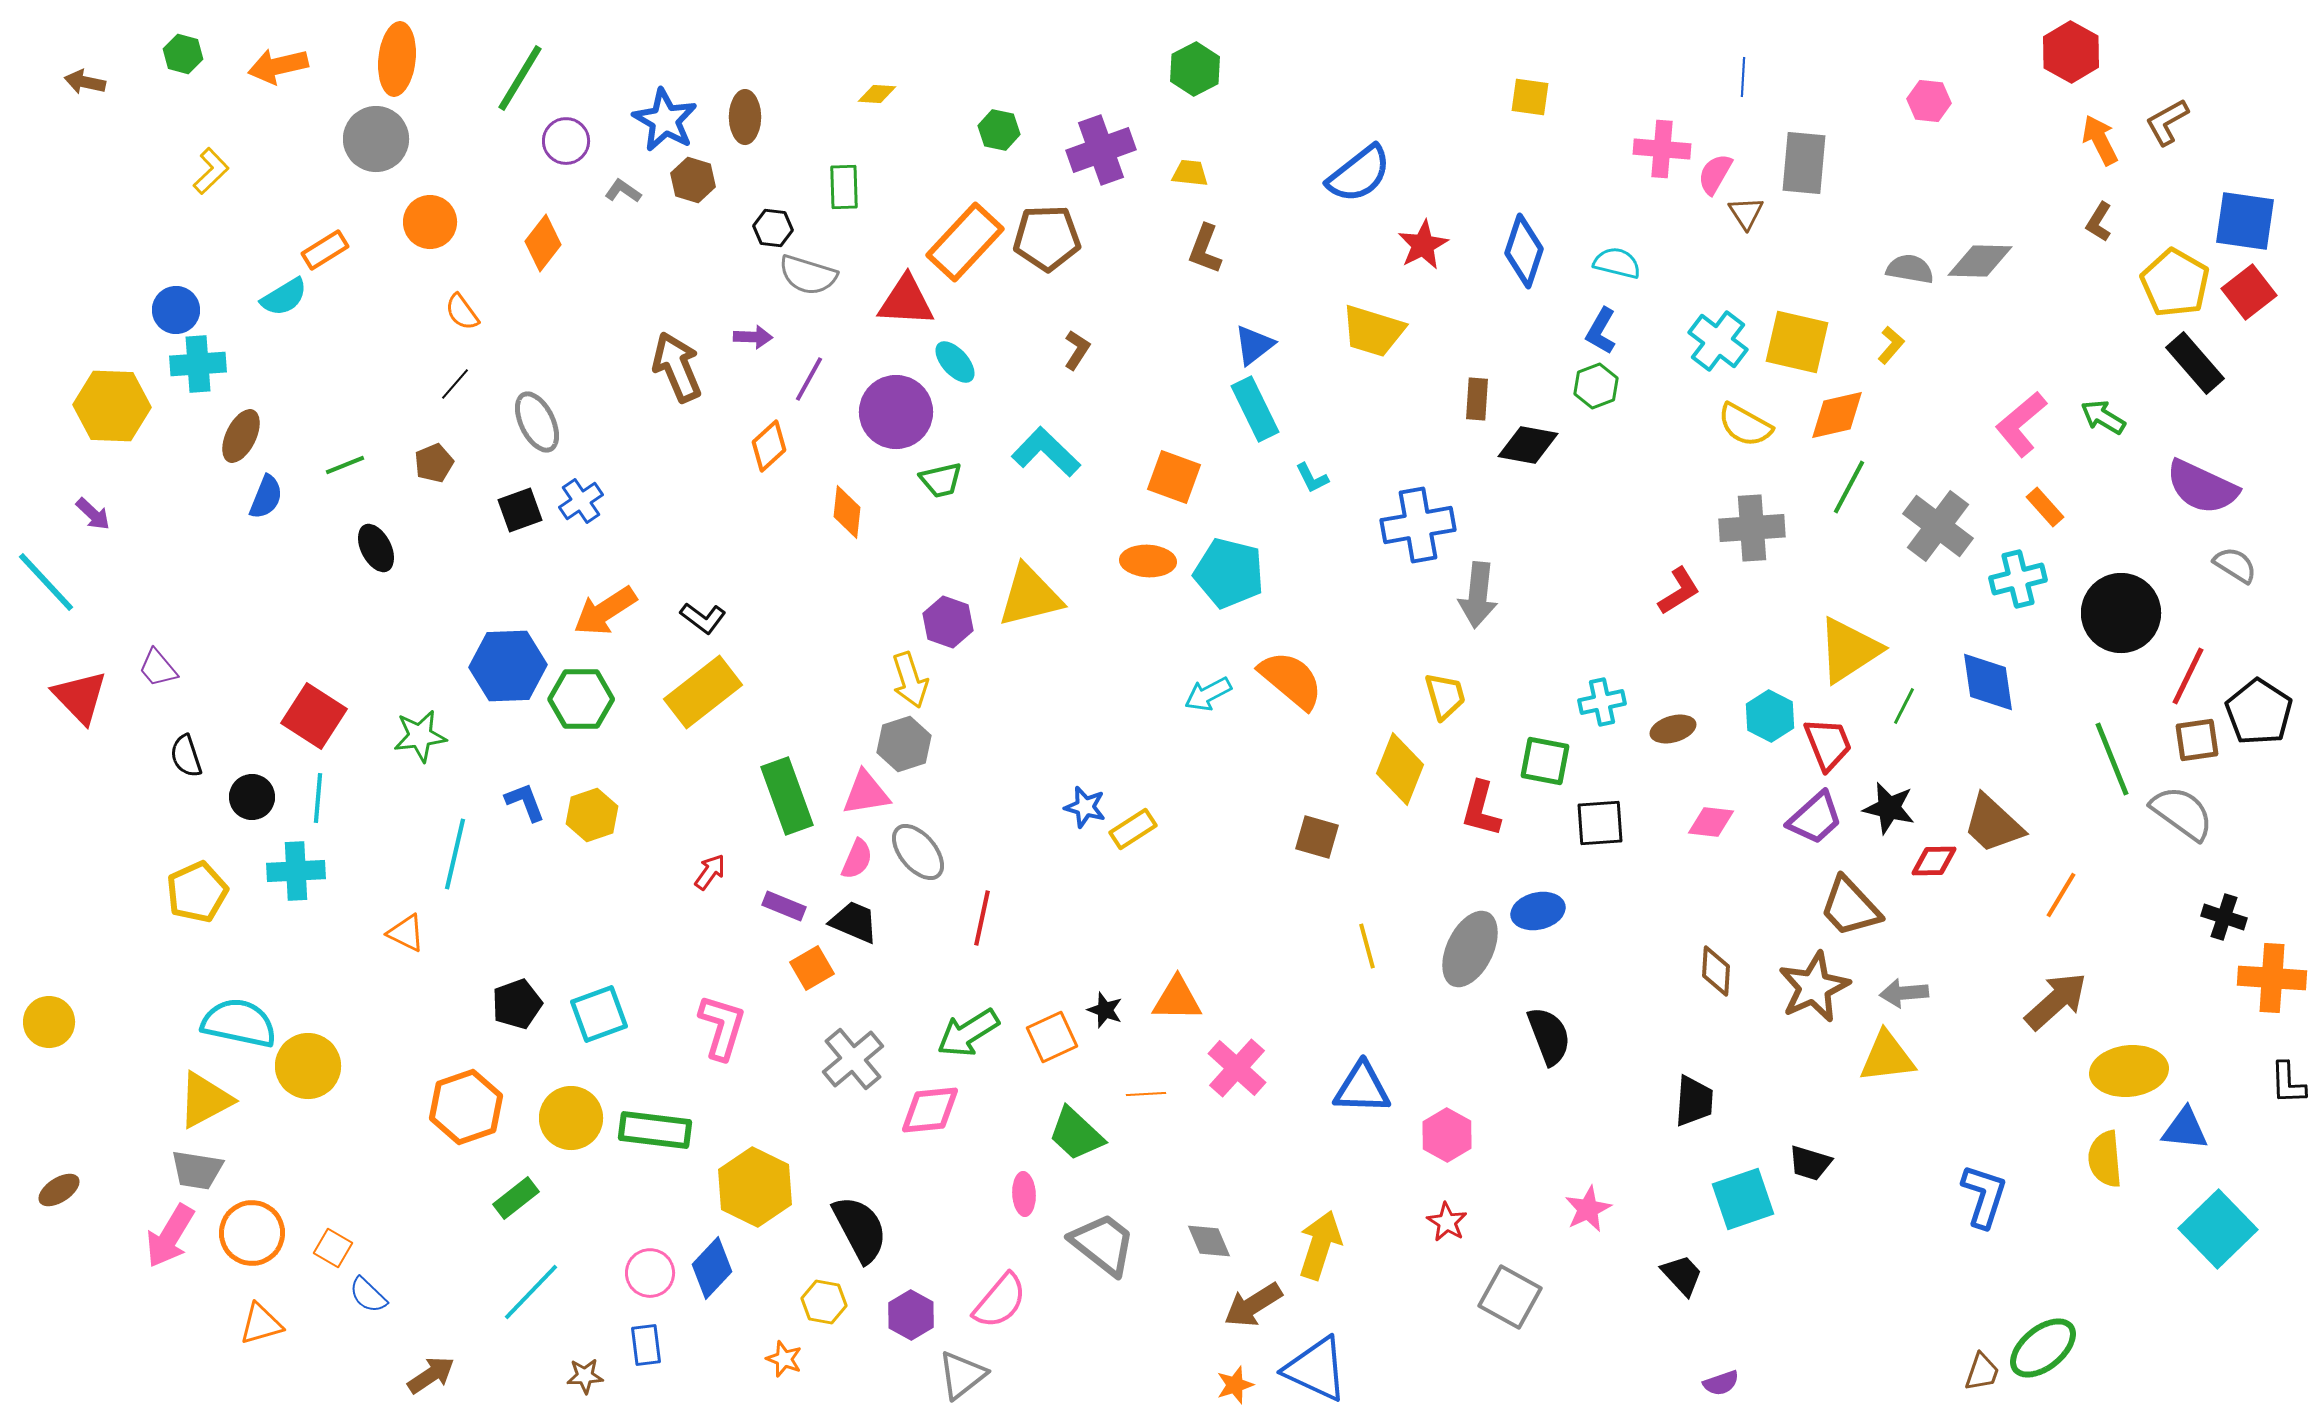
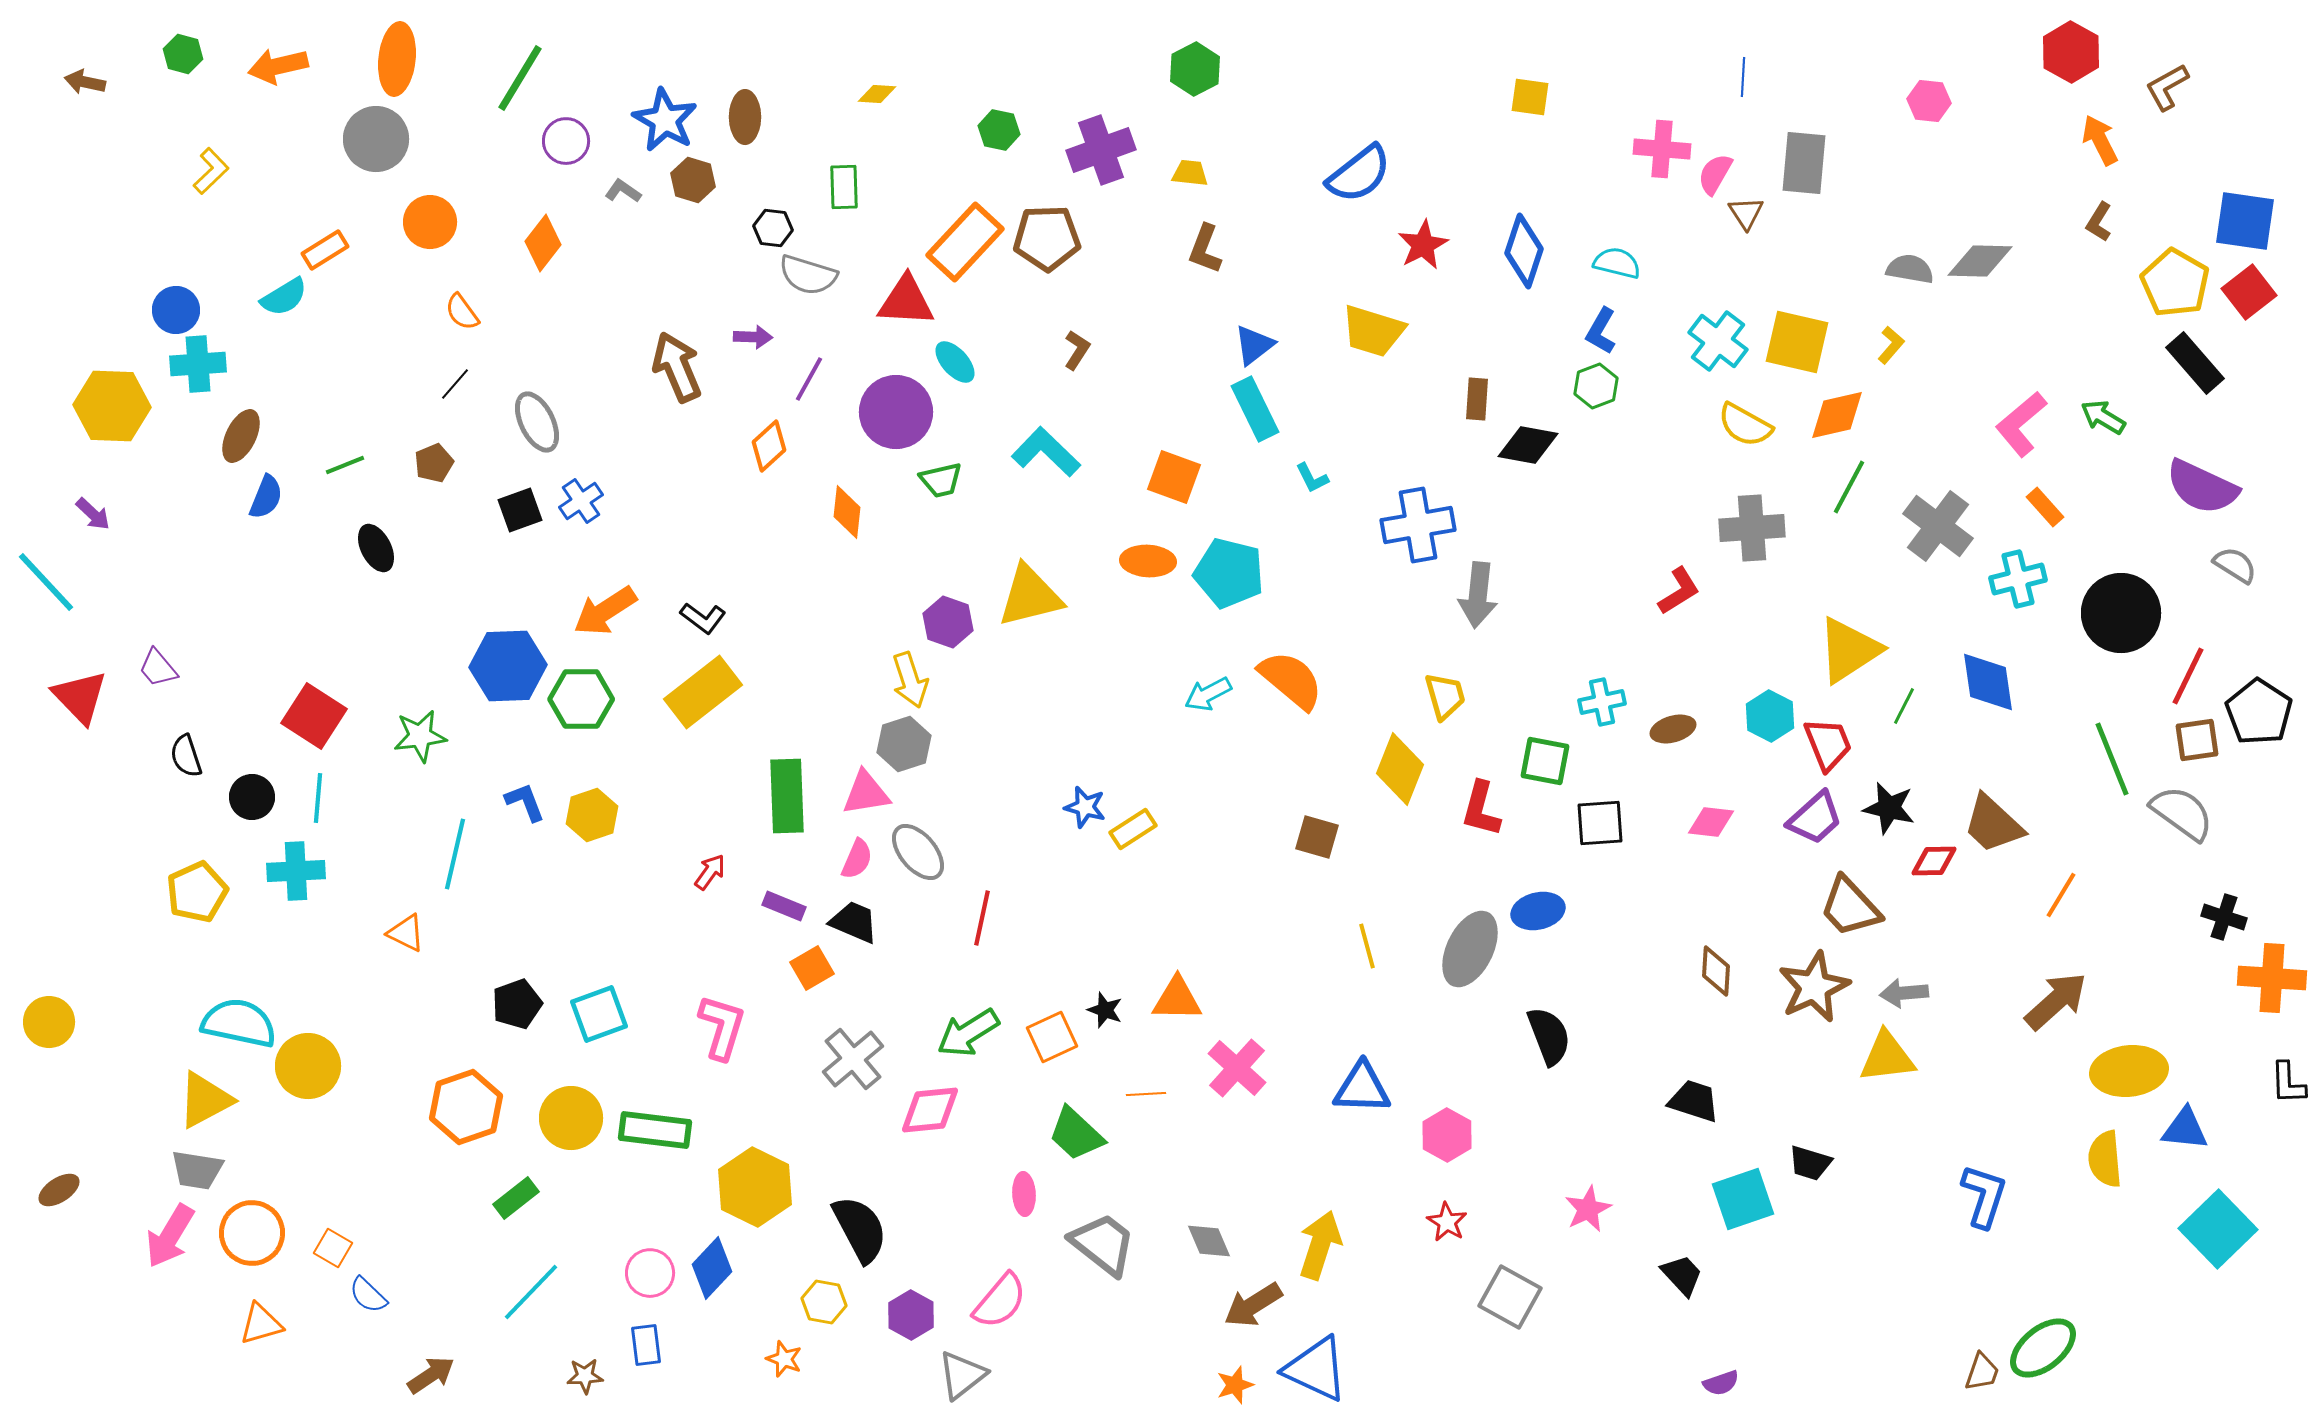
brown L-shape at (2167, 122): moved 35 px up
green rectangle at (787, 796): rotated 18 degrees clockwise
black trapezoid at (1694, 1101): rotated 76 degrees counterclockwise
